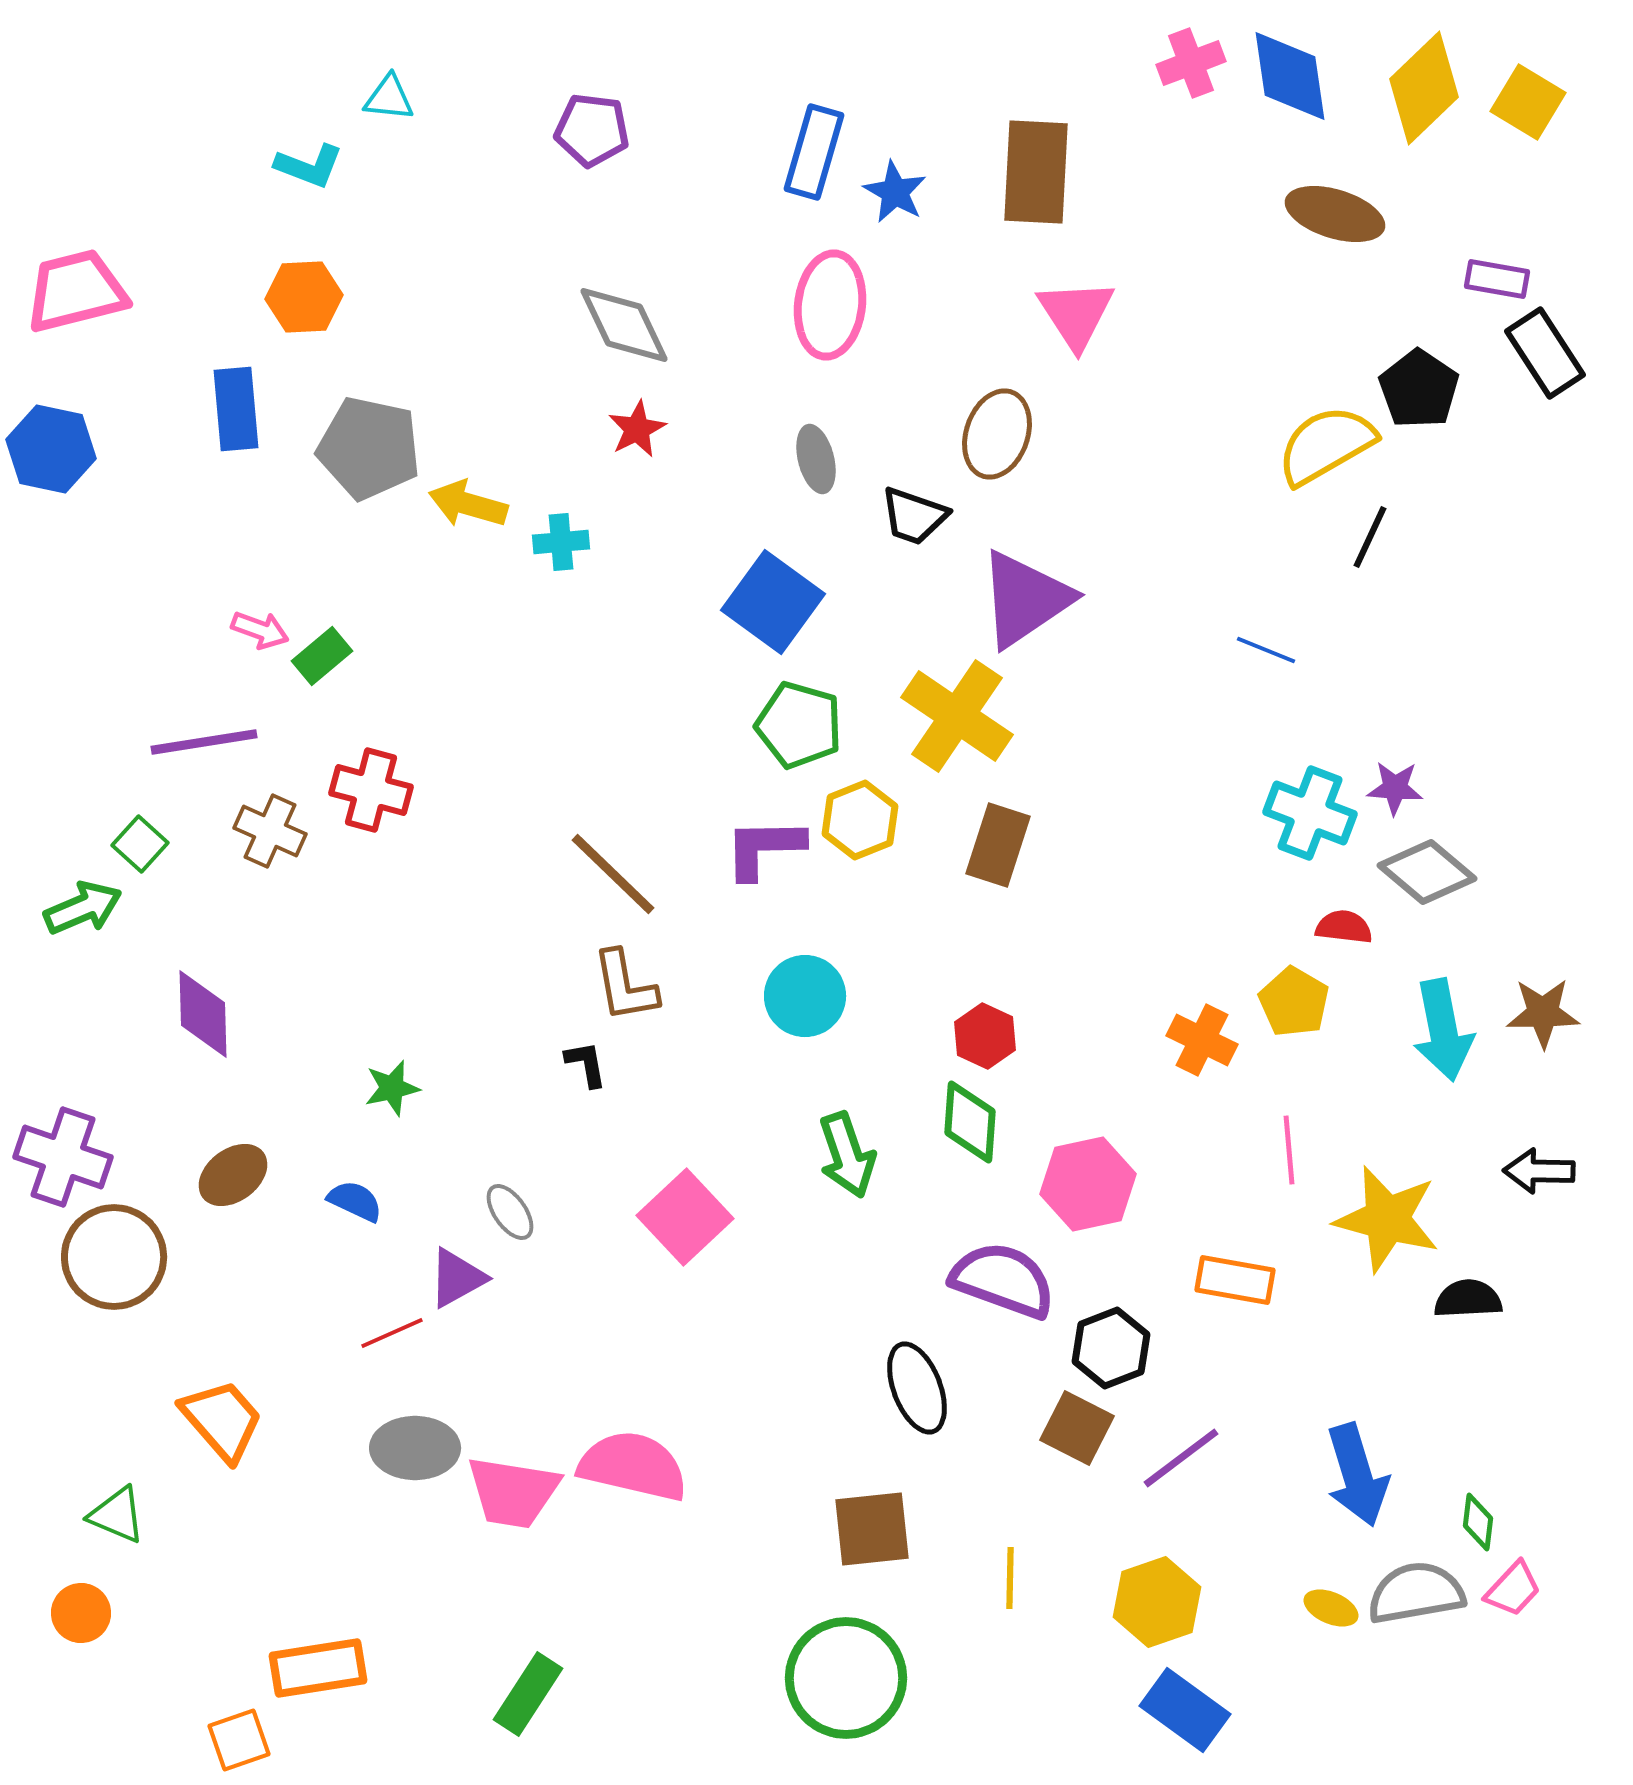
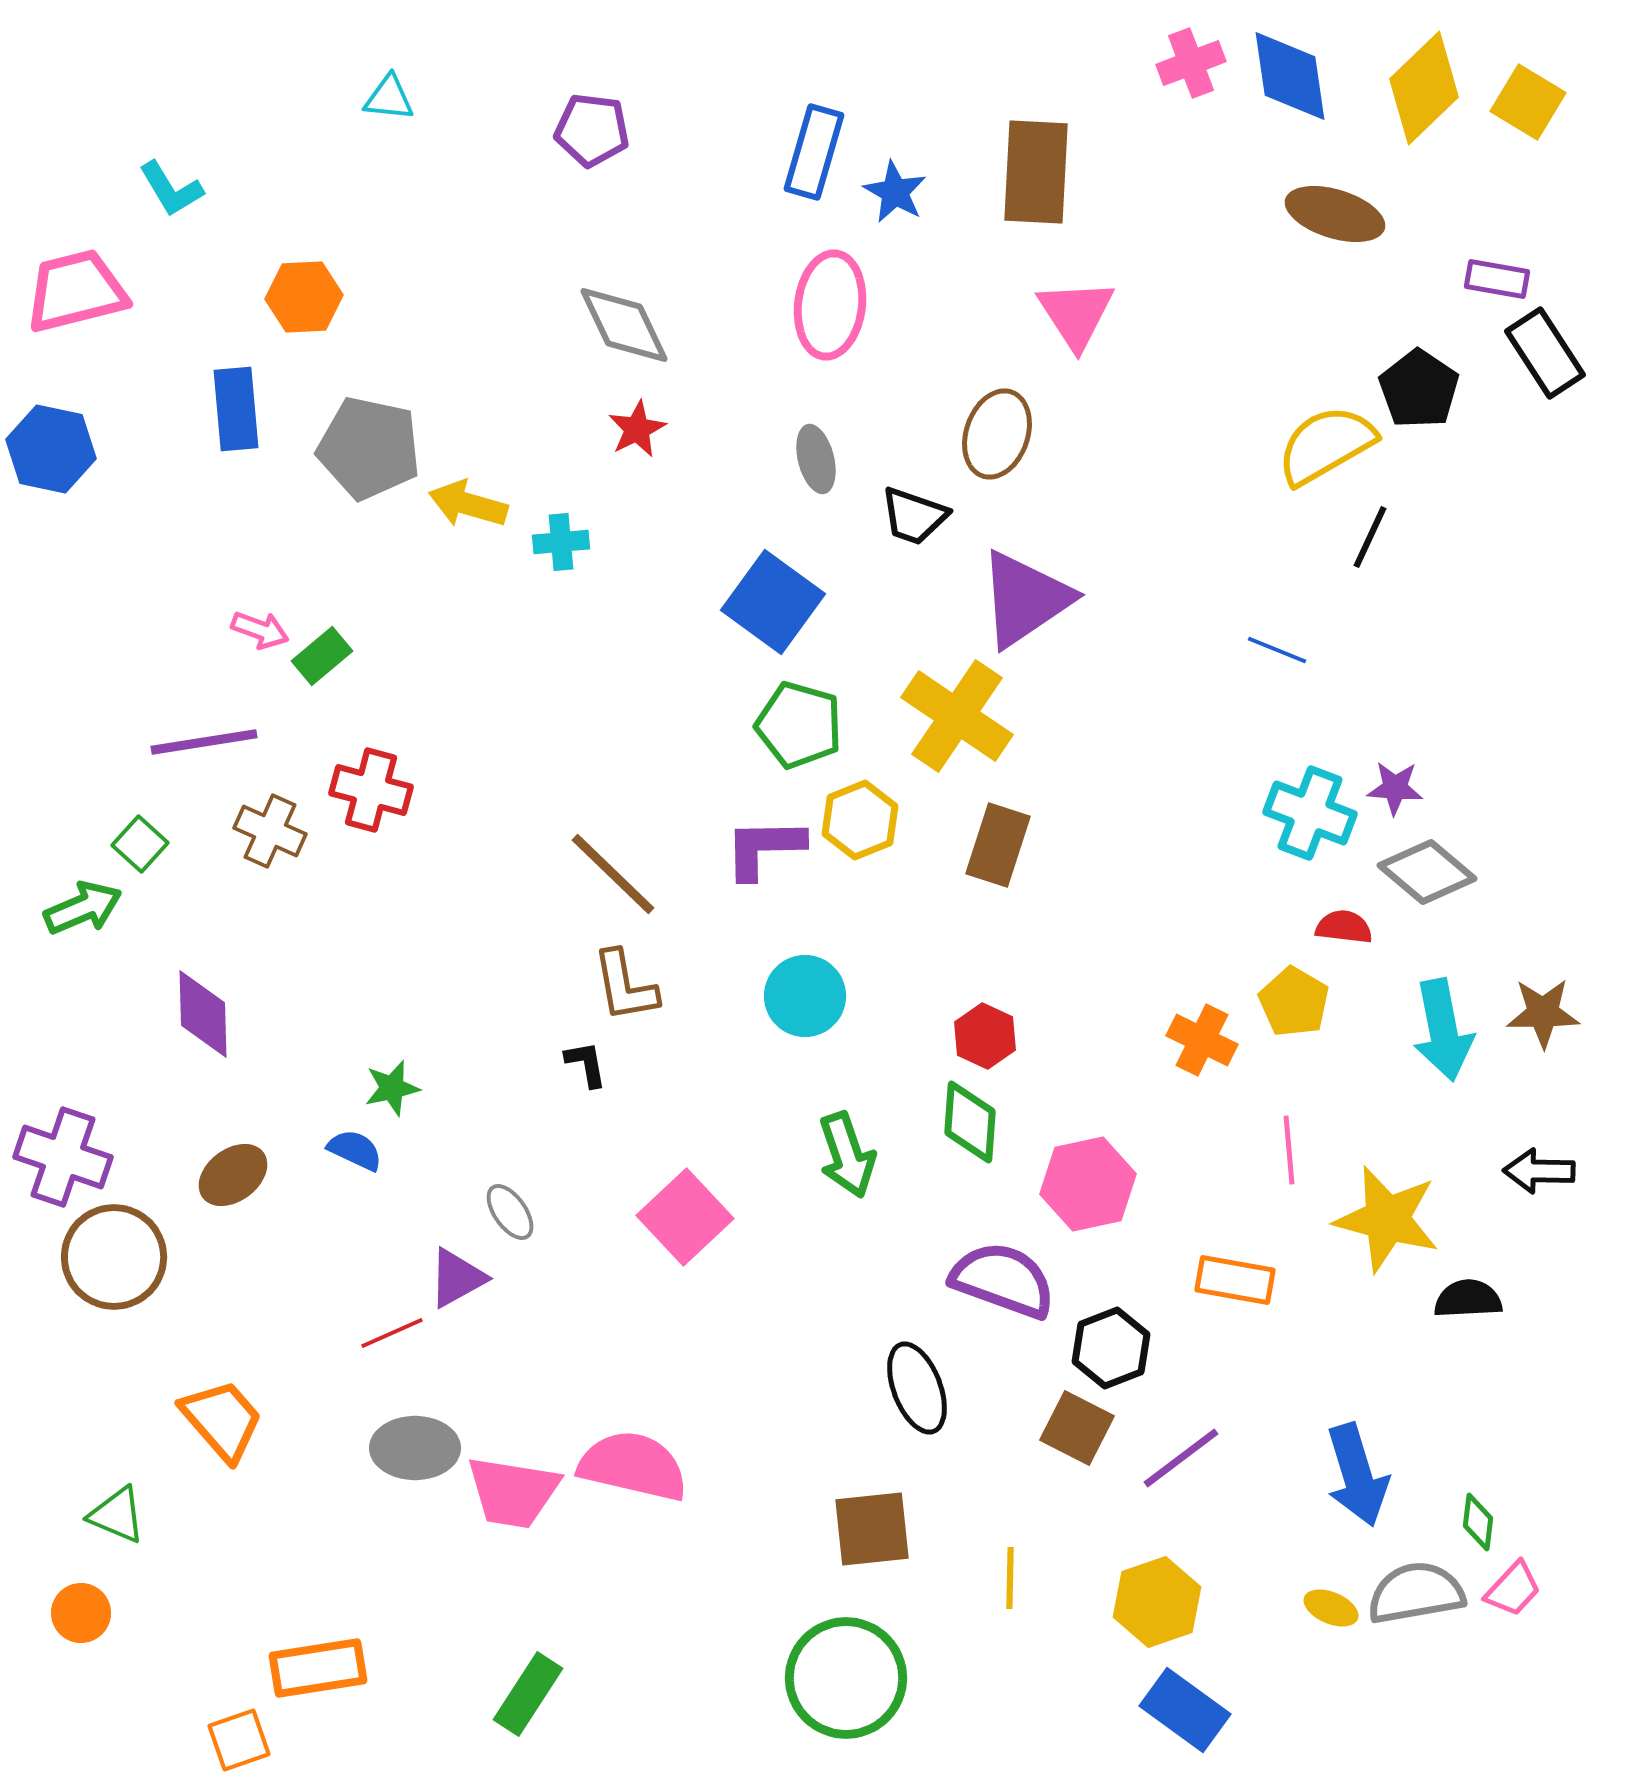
cyan L-shape at (309, 166): moved 138 px left, 23 px down; rotated 38 degrees clockwise
blue line at (1266, 650): moved 11 px right
blue semicircle at (355, 1201): moved 51 px up
